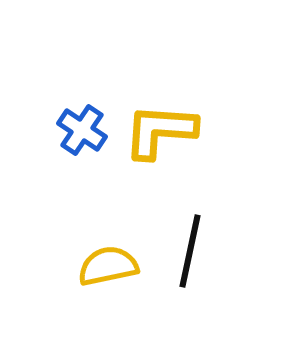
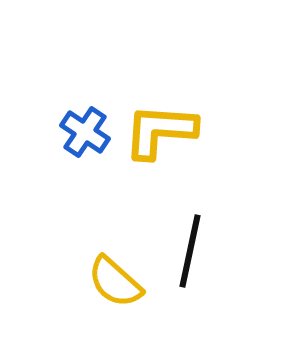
blue cross: moved 3 px right, 2 px down
yellow semicircle: moved 7 px right, 16 px down; rotated 126 degrees counterclockwise
